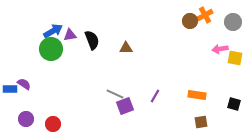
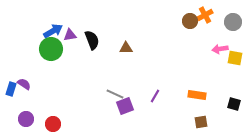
blue rectangle: moved 1 px right; rotated 72 degrees counterclockwise
